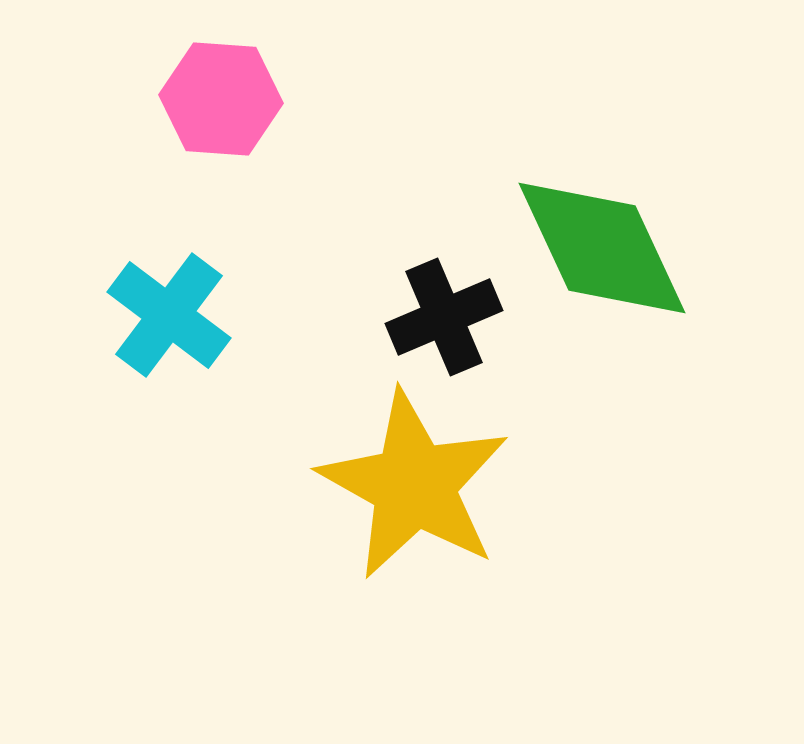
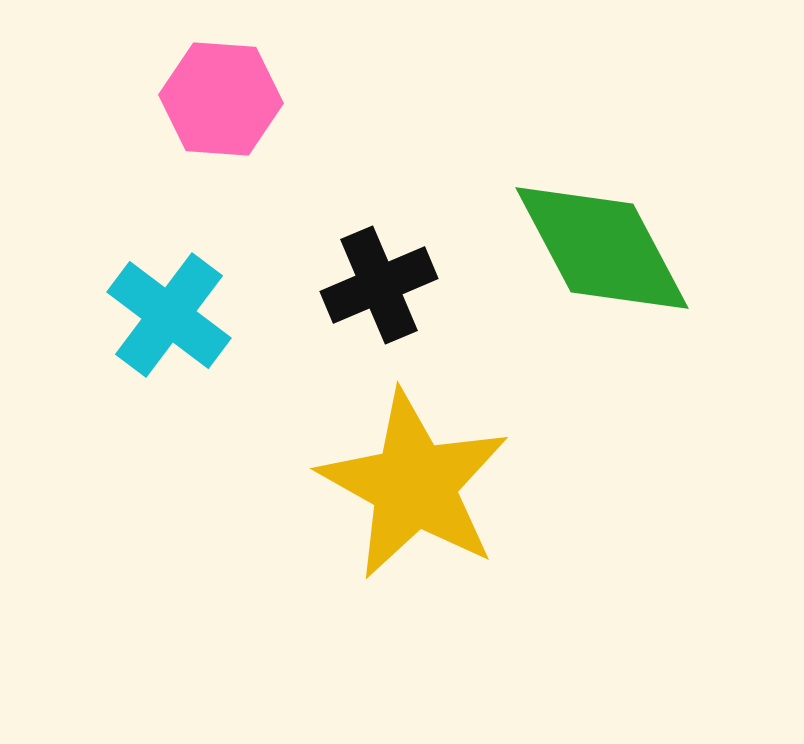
green diamond: rotated 3 degrees counterclockwise
black cross: moved 65 px left, 32 px up
